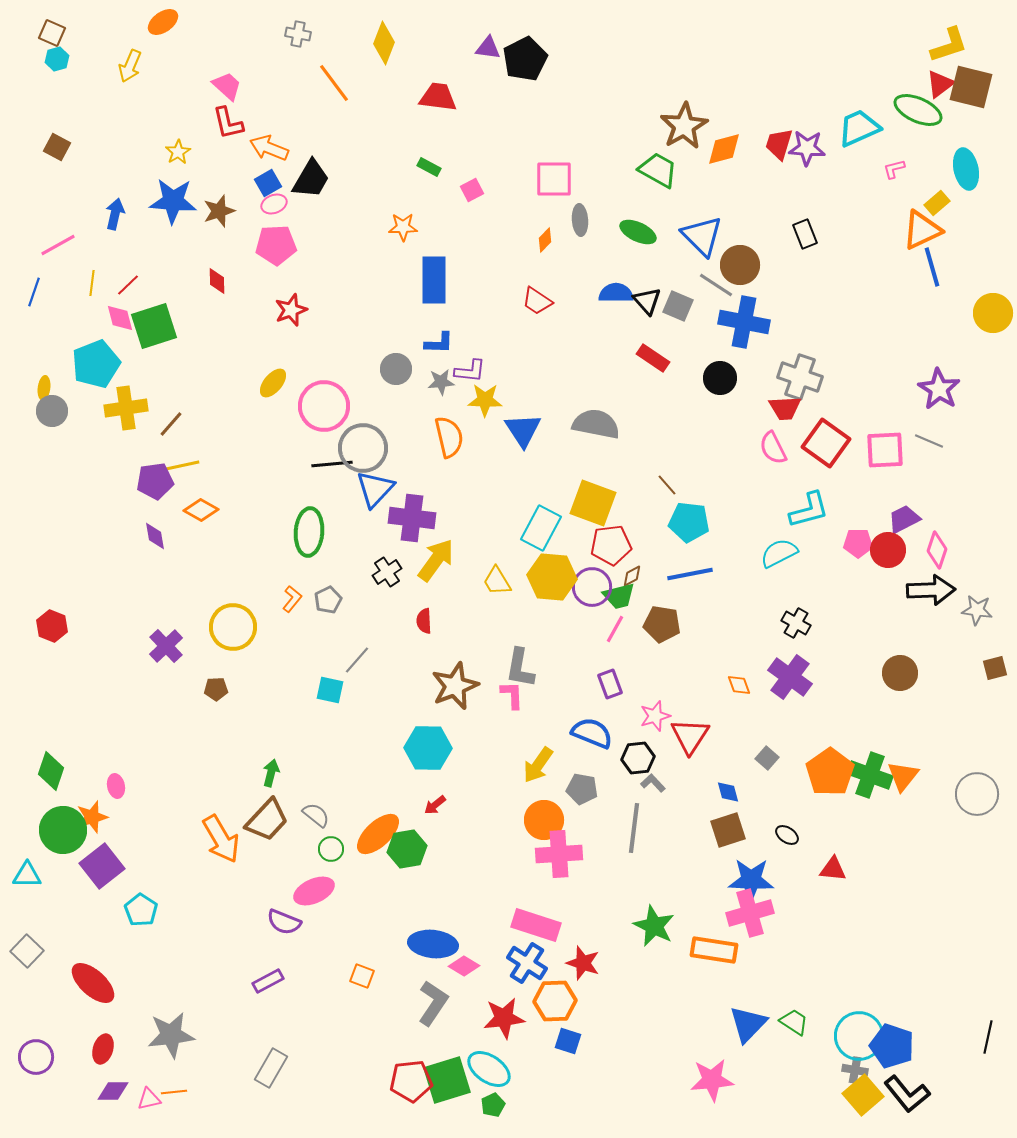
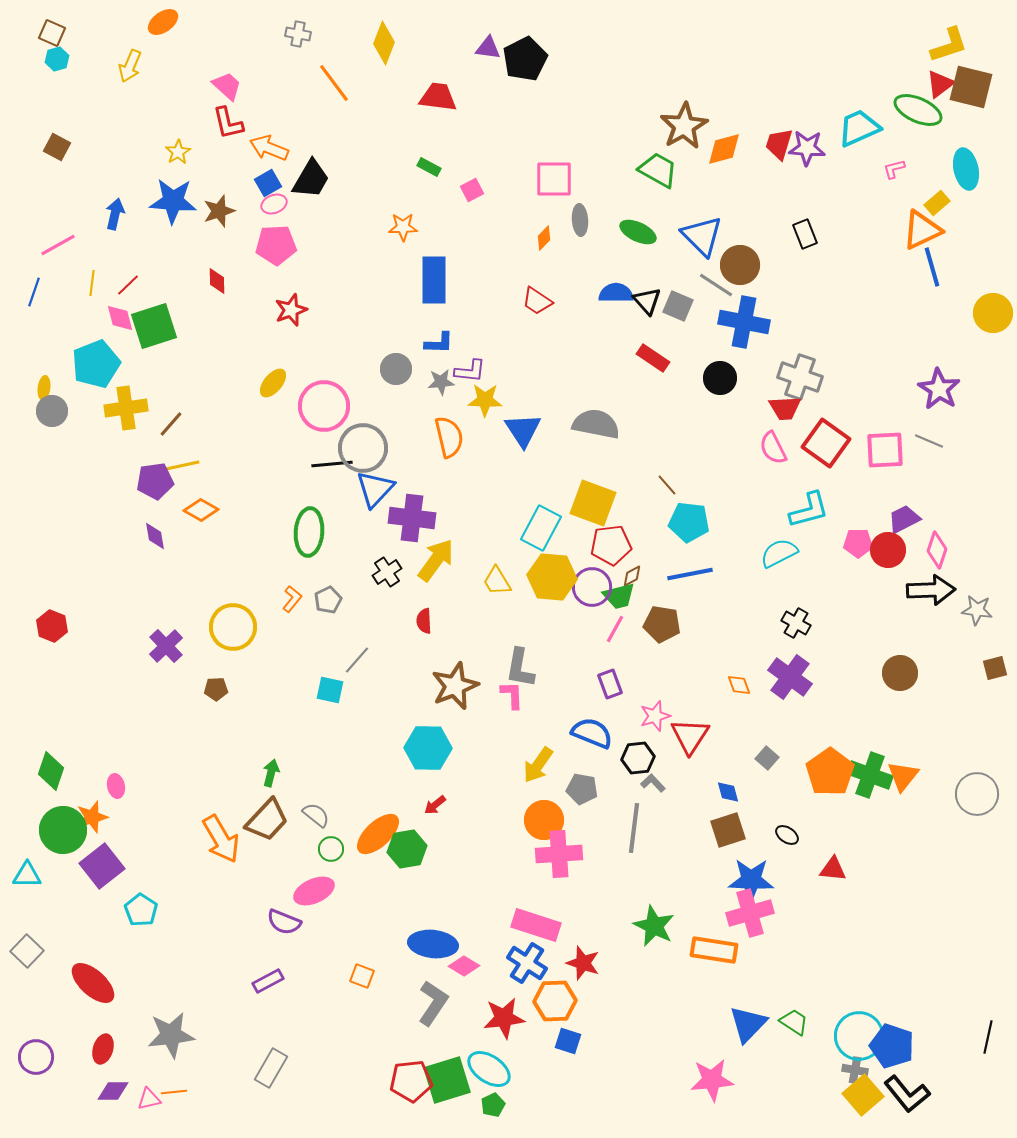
orange diamond at (545, 240): moved 1 px left, 2 px up
